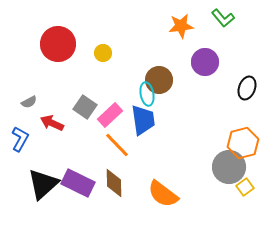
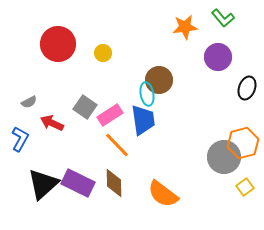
orange star: moved 4 px right, 1 px down
purple circle: moved 13 px right, 5 px up
pink rectangle: rotated 10 degrees clockwise
gray circle: moved 5 px left, 10 px up
